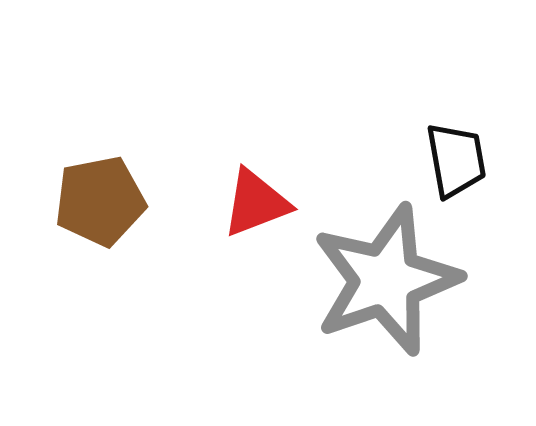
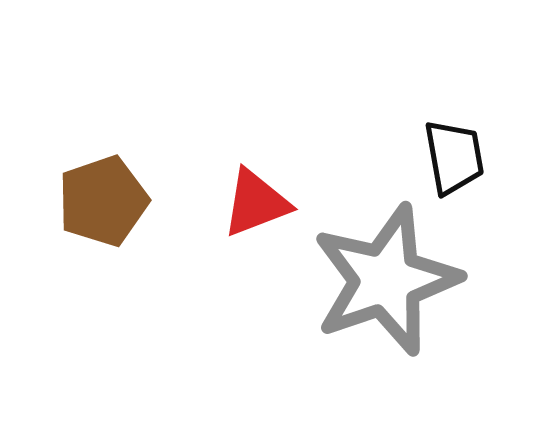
black trapezoid: moved 2 px left, 3 px up
brown pentagon: moved 3 px right; rotated 8 degrees counterclockwise
